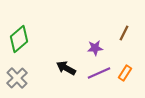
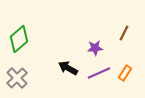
black arrow: moved 2 px right
